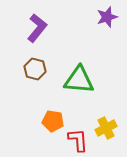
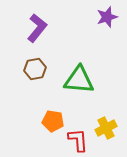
brown hexagon: rotated 25 degrees counterclockwise
